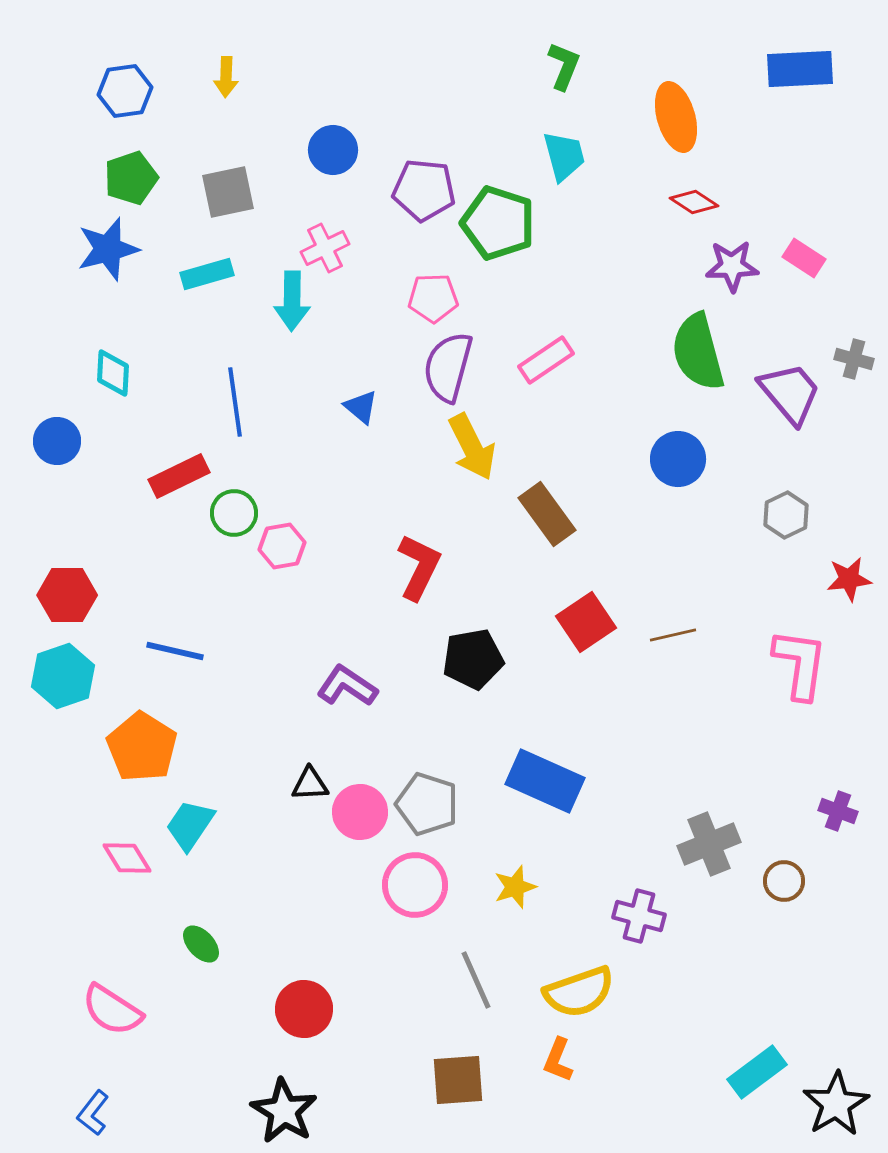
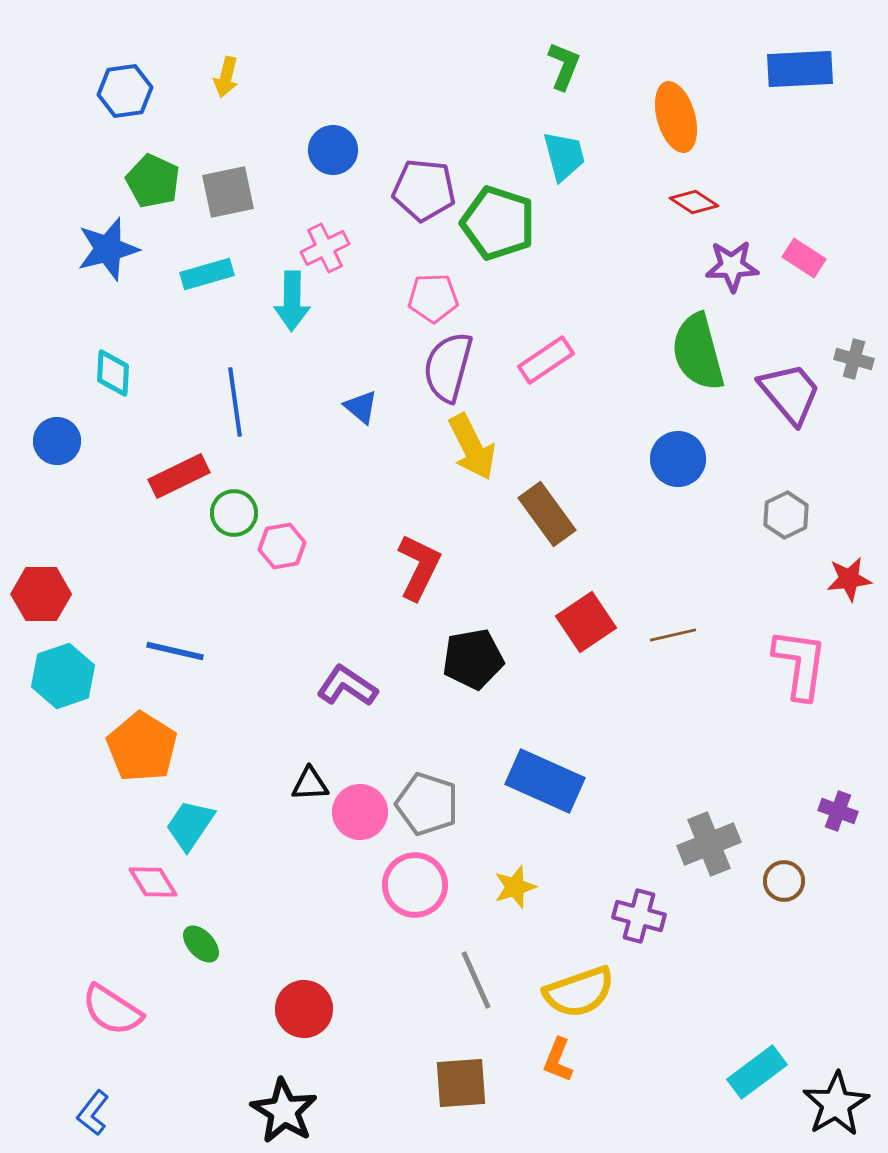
yellow arrow at (226, 77): rotated 12 degrees clockwise
green pentagon at (131, 178): moved 22 px right, 3 px down; rotated 28 degrees counterclockwise
red hexagon at (67, 595): moved 26 px left, 1 px up
pink diamond at (127, 858): moved 26 px right, 24 px down
brown square at (458, 1080): moved 3 px right, 3 px down
